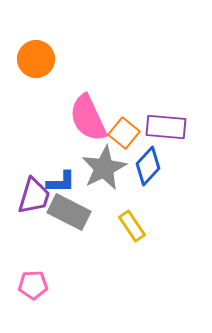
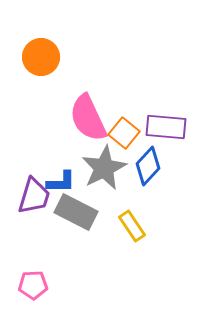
orange circle: moved 5 px right, 2 px up
gray rectangle: moved 7 px right
